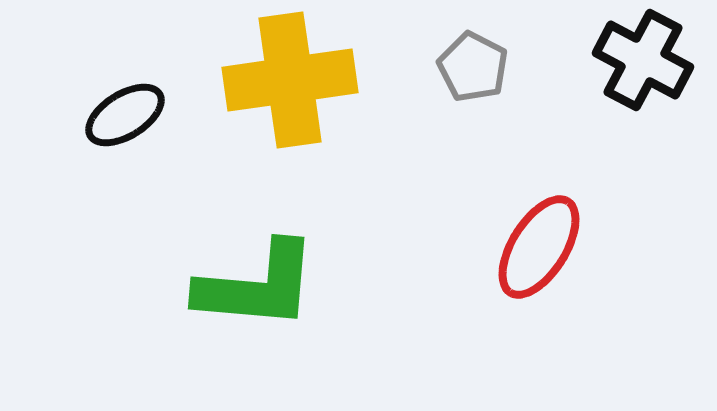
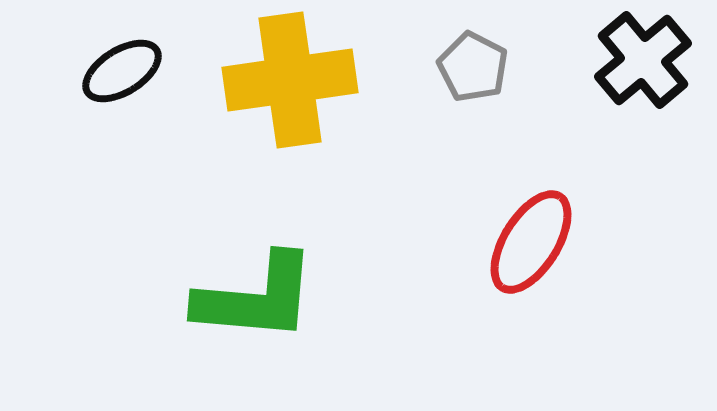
black cross: rotated 22 degrees clockwise
black ellipse: moved 3 px left, 44 px up
red ellipse: moved 8 px left, 5 px up
green L-shape: moved 1 px left, 12 px down
